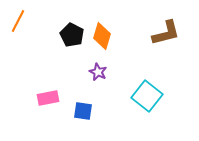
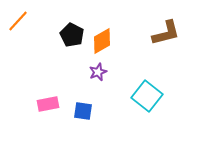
orange line: rotated 15 degrees clockwise
orange diamond: moved 5 px down; rotated 44 degrees clockwise
purple star: rotated 24 degrees clockwise
pink rectangle: moved 6 px down
